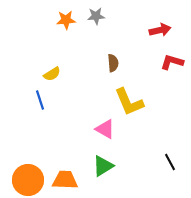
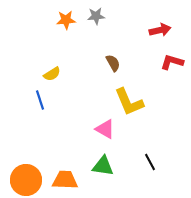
brown semicircle: rotated 24 degrees counterclockwise
black line: moved 20 px left
green triangle: rotated 40 degrees clockwise
orange circle: moved 2 px left
